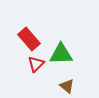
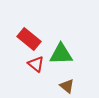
red rectangle: rotated 10 degrees counterclockwise
red triangle: rotated 36 degrees counterclockwise
